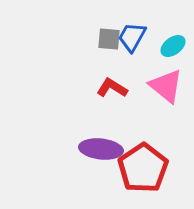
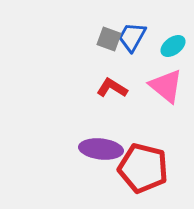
gray square: rotated 15 degrees clockwise
red pentagon: rotated 24 degrees counterclockwise
